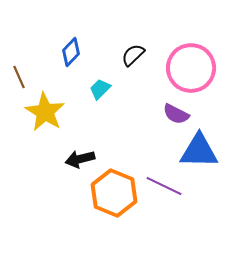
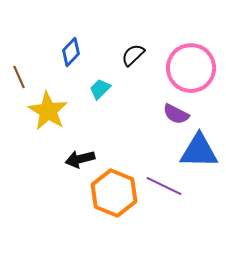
yellow star: moved 3 px right, 1 px up
